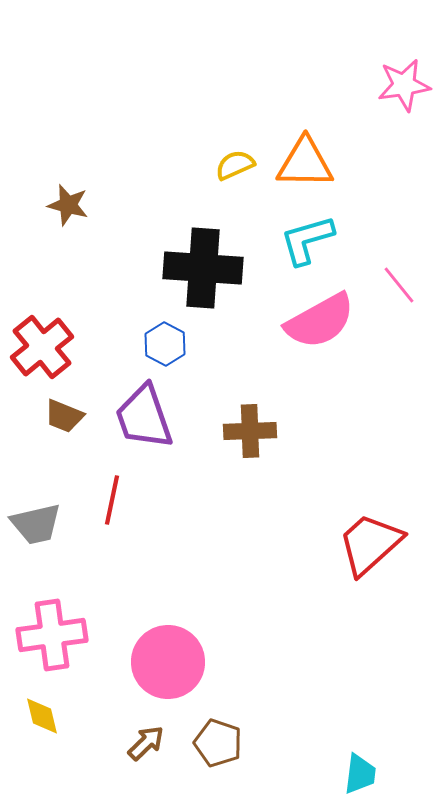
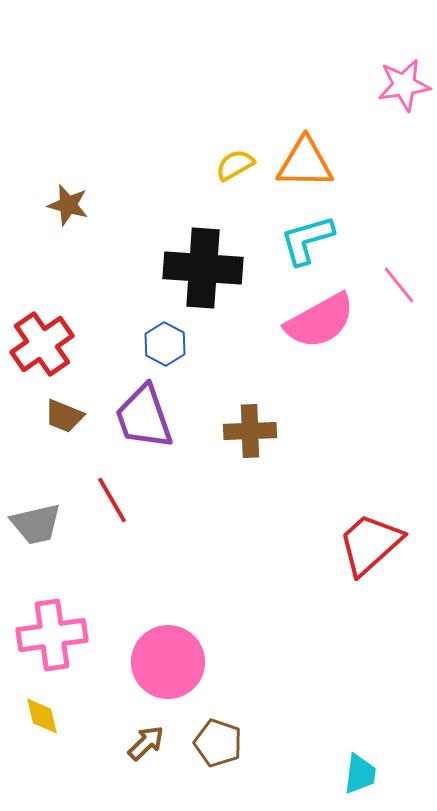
yellow semicircle: rotated 6 degrees counterclockwise
red cross: moved 3 px up; rotated 4 degrees clockwise
red line: rotated 42 degrees counterclockwise
